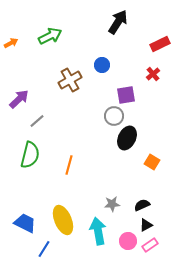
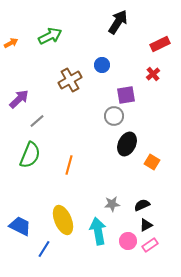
black ellipse: moved 6 px down
green semicircle: rotated 8 degrees clockwise
blue trapezoid: moved 5 px left, 3 px down
